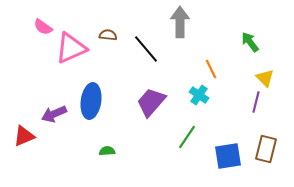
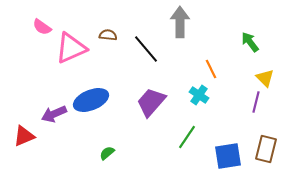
pink semicircle: moved 1 px left
blue ellipse: moved 1 px up; rotated 60 degrees clockwise
green semicircle: moved 2 px down; rotated 35 degrees counterclockwise
